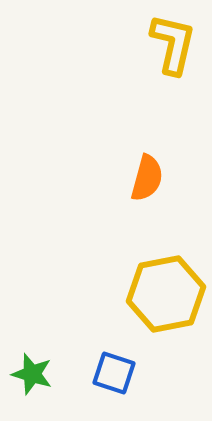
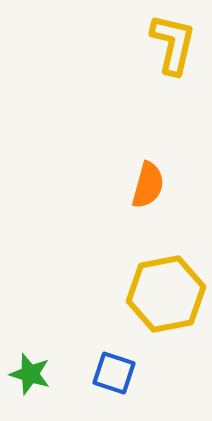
orange semicircle: moved 1 px right, 7 px down
green star: moved 2 px left
